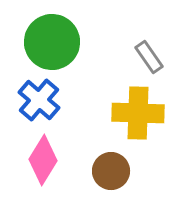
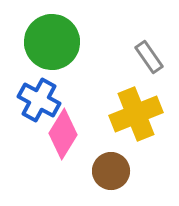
blue cross: rotated 12 degrees counterclockwise
yellow cross: moved 2 px left, 1 px down; rotated 24 degrees counterclockwise
pink diamond: moved 20 px right, 26 px up
